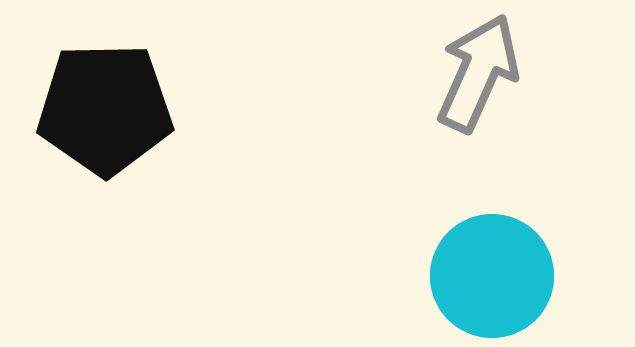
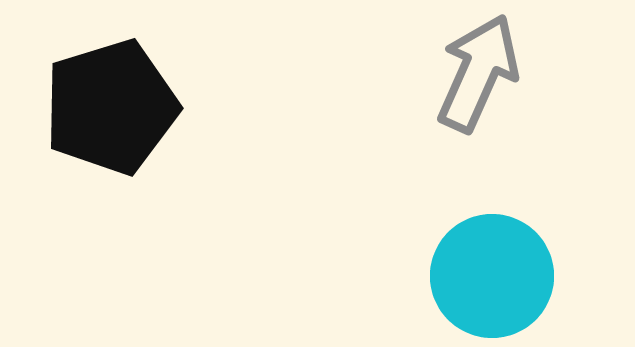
black pentagon: moved 6 px right, 2 px up; rotated 16 degrees counterclockwise
